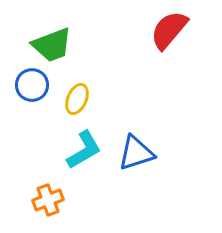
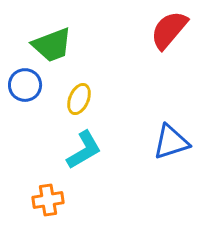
blue circle: moved 7 px left
yellow ellipse: moved 2 px right
blue triangle: moved 35 px right, 11 px up
orange cross: rotated 12 degrees clockwise
